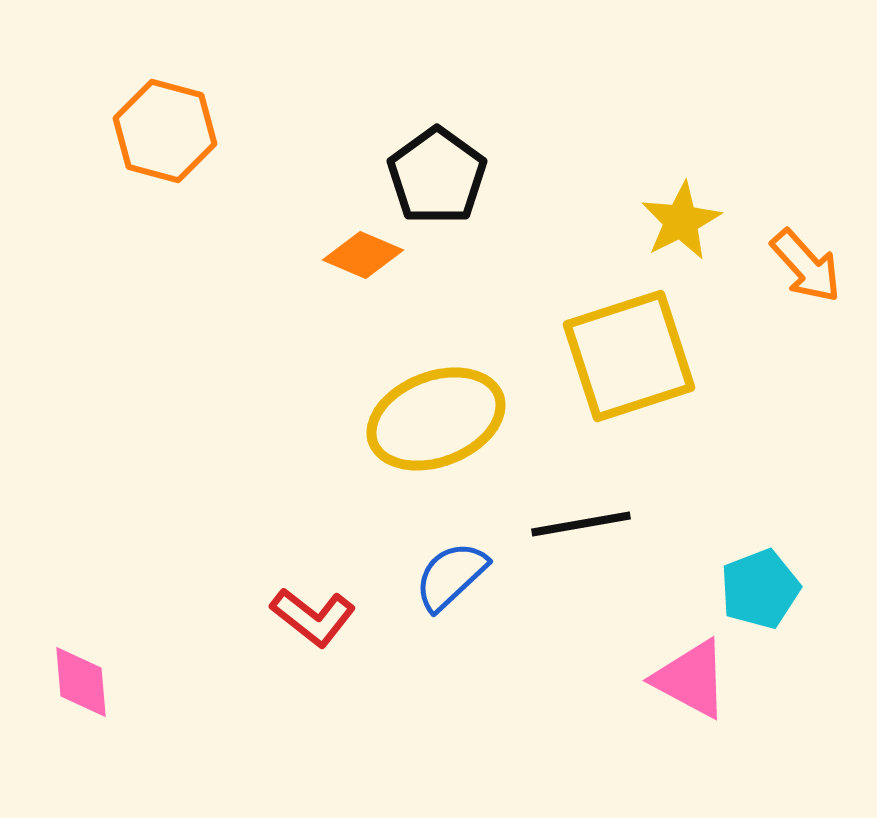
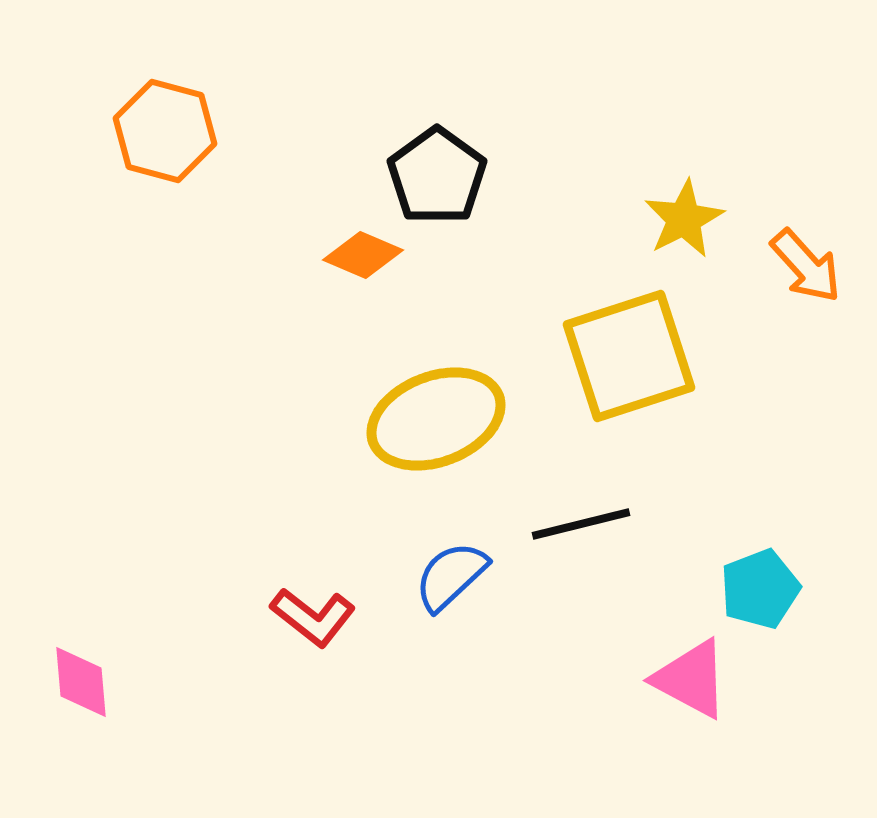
yellow star: moved 3 px right, 2 px up
black line: rotated 4 degrees counterclockwise
